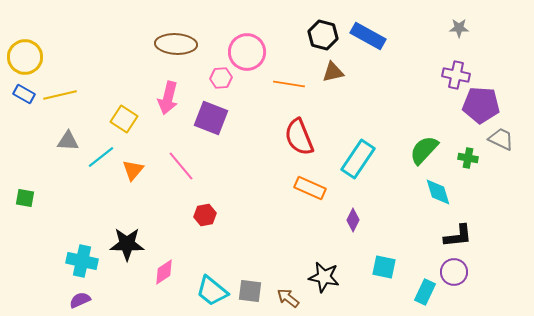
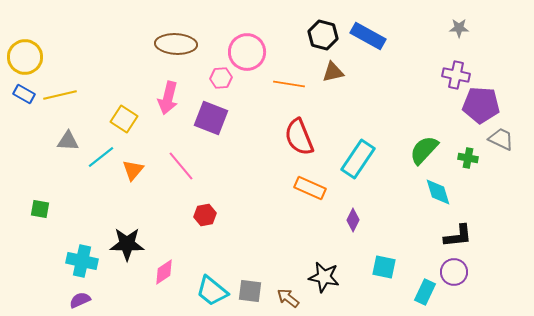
green square at (25, 198): moved 15 px right, 11 px down
